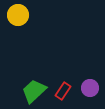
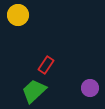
red rectangle: moved 17 px left, 26 px up
